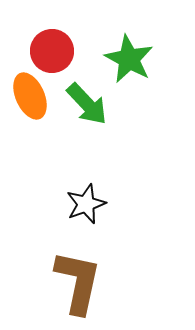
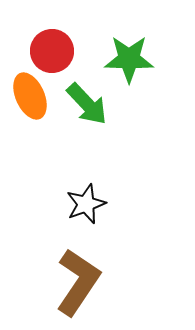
green star: rotated 27 degrees counterclockwise
brown L-shape: rotated 22 degrees clockwise
